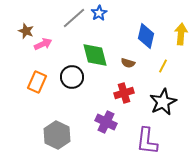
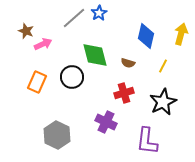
yellow arrow: rotated 10 degrees clockwise
